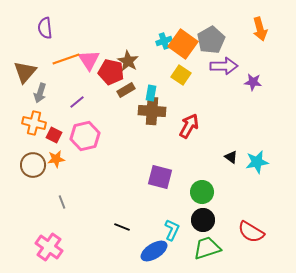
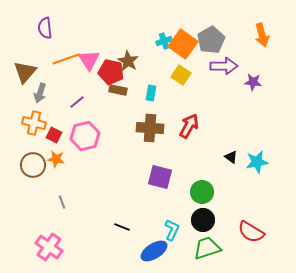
orange arrow: moved 2 px right, 6 px down
brown rectangle: moved 8 px left; rotated 42 degrees clockwise
brown cross: moved 2 px left, 17 px down
orange star: rotated 18 degrees clockwise
